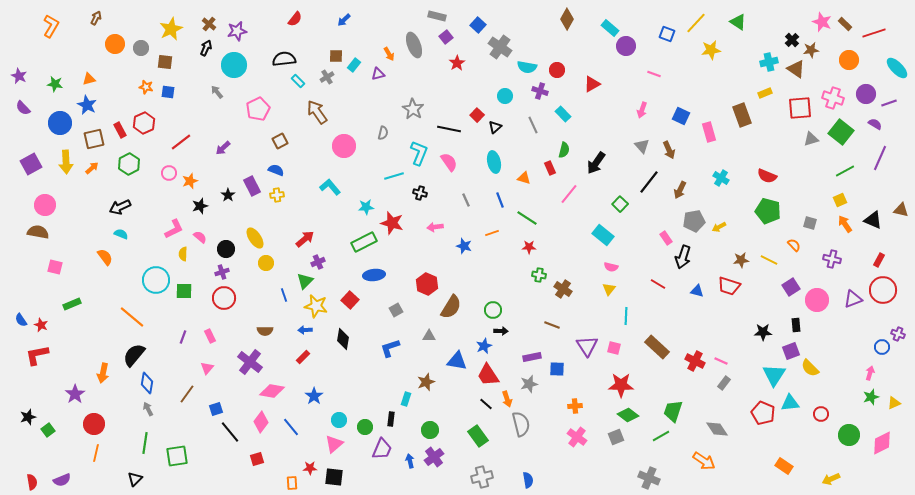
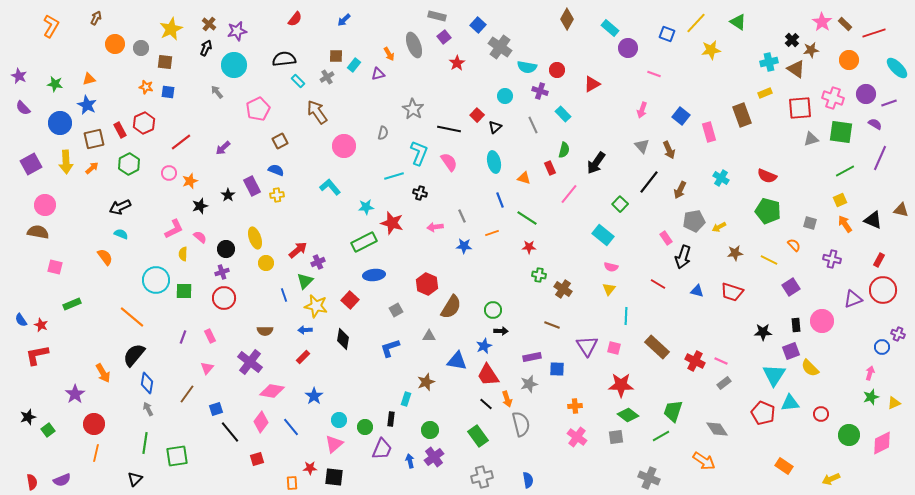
pink star at (822, 22): rotated 12 degrees clockwise
purple square at (446, 37): moved 2 px left
purple circle at (626, 46): moved 2 px right, 2 px down
blue square at (681, 116): rotated 12 degrees clockwise
green square at (841, 132): rotated 30 degrees counterclockwise
gray line at (466, 200): moved 4 px left, 16 px down
yellow ellipse at (255, 238): rotated 15 degrees clockwise
red arrow at (305, 239): moved 7 px left, 11 px down
blue star at (464, 246): rotated 14 degrees counterclockwise
brown star at (741, 260): moved 6 px left, 7 px up
red trapezoid at (729, 286): moved 3 px right, 6 px down
pink circle at (817, 300): moved 5 px right, 21 px down
orange arrow at (103, 373): rotated 42 degrees counterclockwise
gray rectangle at (724, 383): rotated 16 degrees clockwise
gray square at (616, 437): rotated 14 degrees clockwise
